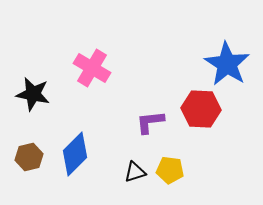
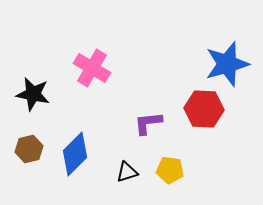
blue star: rotated 24 degrees clockwise
red hexagon: moved 3 px right
purple L-shape: moved 2 px left, 1 px down
brown hexagon: moved 8 px up
black triangle: moved 8 px left
